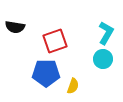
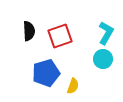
black semicircle: moved 14 px right, 4 px down; rotated 102 degrees counterclockwise
red square: moved 5 px right, 5 px up
blue pentagon: rotated 16 degrees counterclockwise
